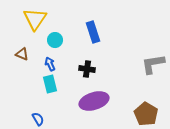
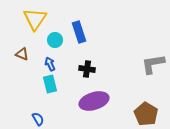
blue rectangle: moved 14 px left
